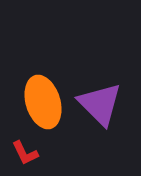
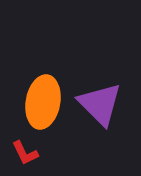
orange ellipse: rotated 27 degrees clockwise
